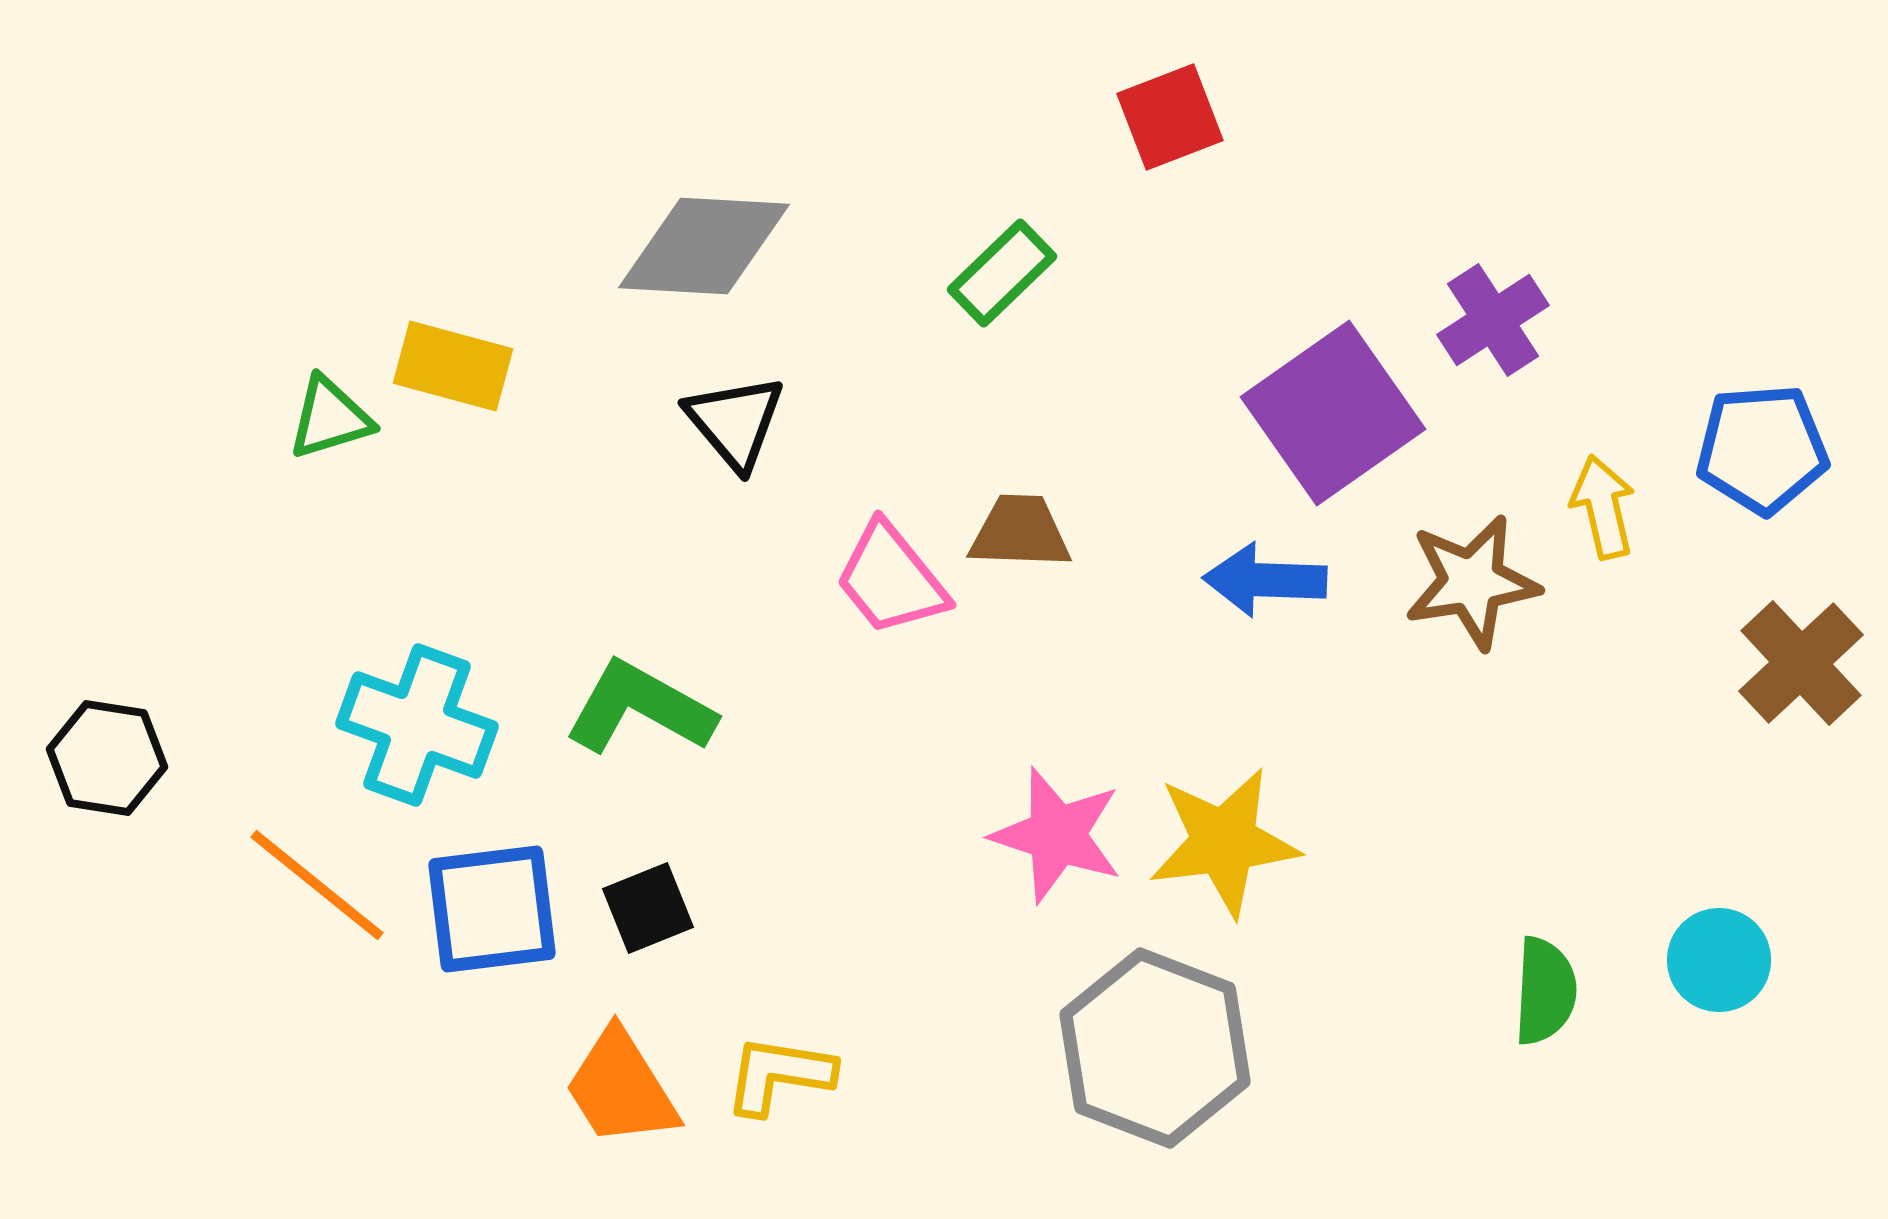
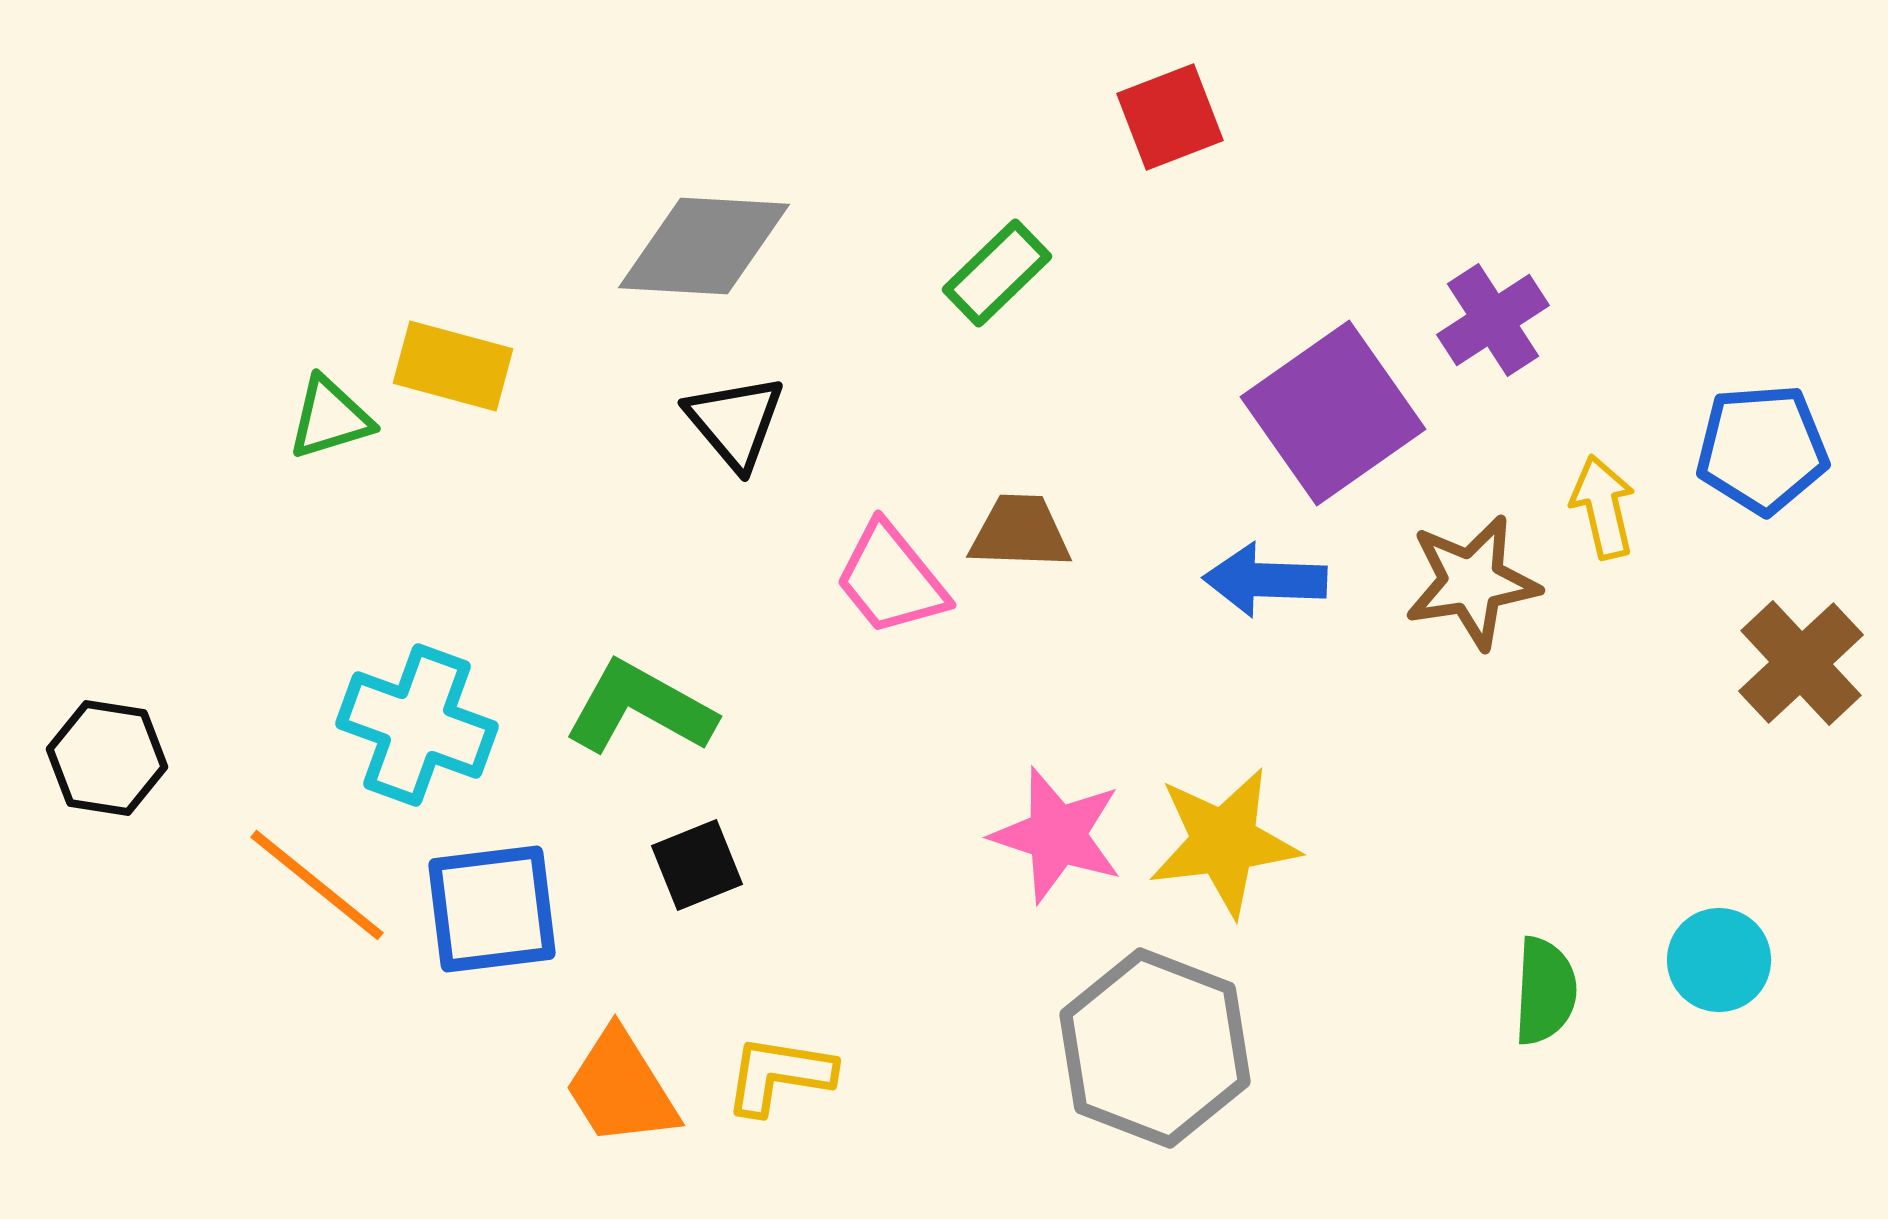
green rectangle: moved 5 px left
black square: moved 49 px right, 43 px up
